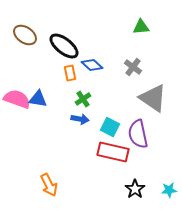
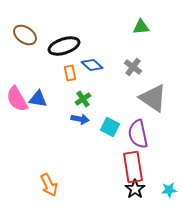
black ellipse: rotated 56 degrees counterclockwise
pink semicircle: rotated 140 degrees counterclockwise
red rectangle: moved 20 px right, 15 px down; rotated 68 degrees clockwise
